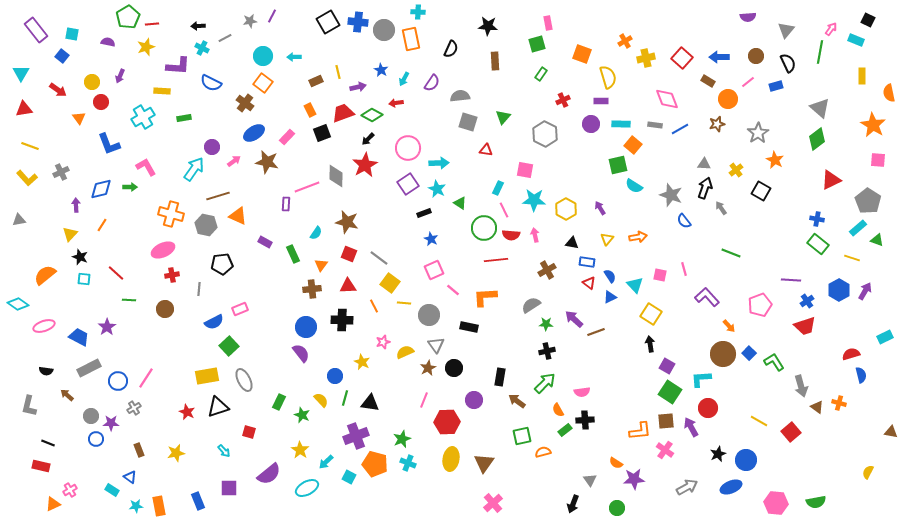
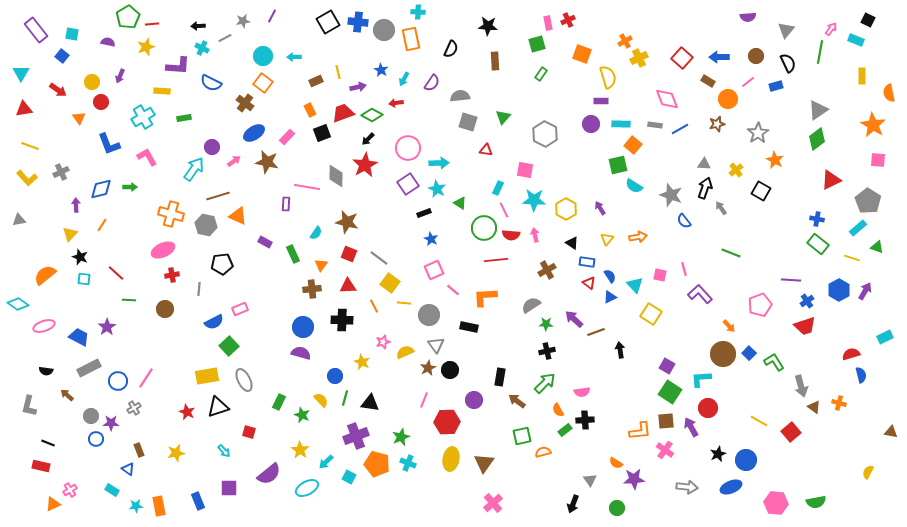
gray star at (250, 21): moved 7 px left
yellow cross at (646, 58): moved 7 px left; rotated 12 degrees counterclockwise
red cross at (563, 100): moved 5 px right, 80 px up
gray triangle at (820, 108): moved 2 px left, 2 px down; rotated 45 degrees clockwise
pink L-shape at (146, 167): moved 1 px right, 10 px up
pink line at (307, 187): rotated 30 degrees clockwise
green triangle at (877, 240): moved 7 px down
black triangle at (572, 243): rotated 24 degrees clockwise
purple L-shape at (707, 297): moved 7 px left, 3 px up
blue circle at (306, 327): moved 3 px left
black arrow at (650, 344): moved 30 px left, 6 px down
purple semicircle at (301, 353): rotated 36 degrees counterclockwise
black circle at (454, 368): moved 4 px left, 2 px down
brown triangle at (817, 407): moved 3 px left
green star at (402, 439): moved 1 px left, 2 px up
orange pentagon at (375, 464): moved 2 px right
blue triangle at (130, 477): moved 2 px left, 8 px up
gray arrow at (687, 487): rotated 35 degrees clockwise
